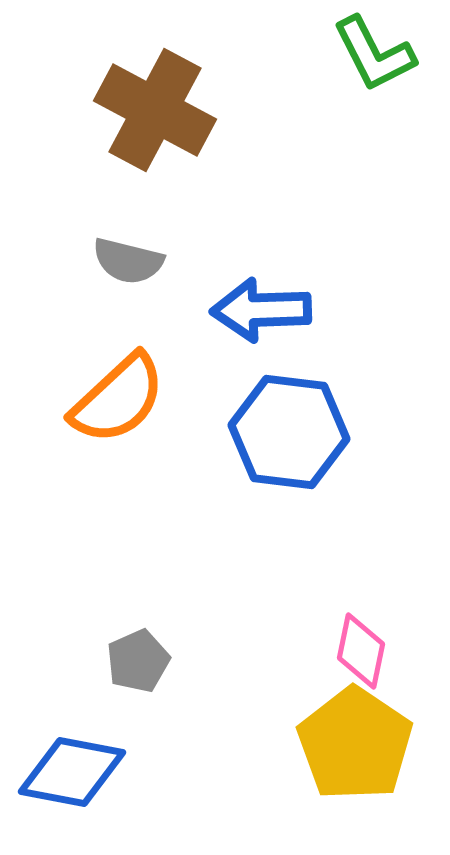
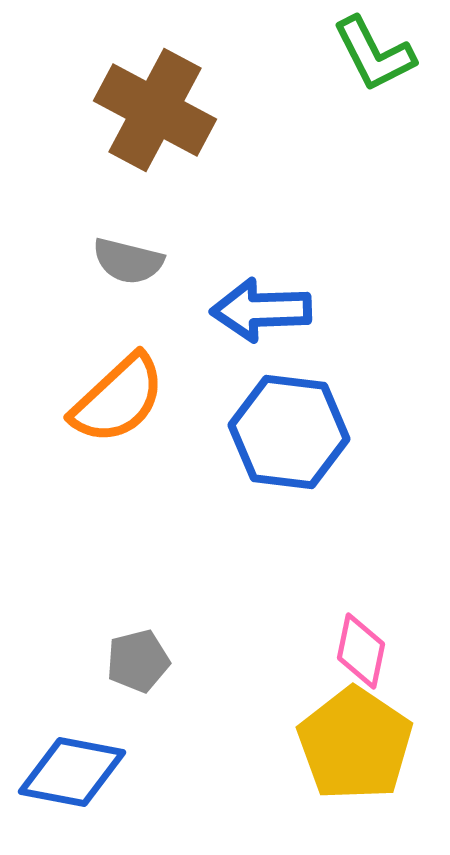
gray pentagon: rotated 10 degrees clockwise
